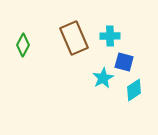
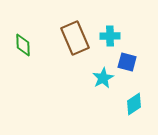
brown rectangle: moved 1 px right
green diamond: rotated 30 degrees counterclockwise
blue square: moved 3 px right
cyan diamond: moved 14 px down
